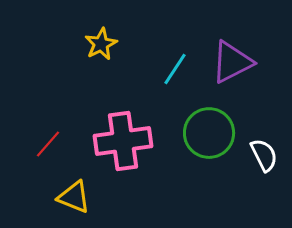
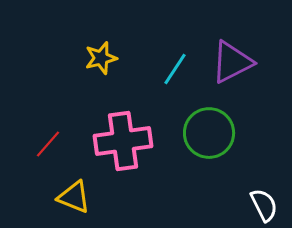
yellow star: moved 14 px down; rotated 12 degrees clockwise
white semicircle: moved 50 px down
